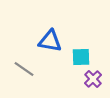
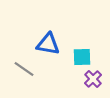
blue triangle: moved 2 px left, 3 px down
cyan square: moved 1 px right
